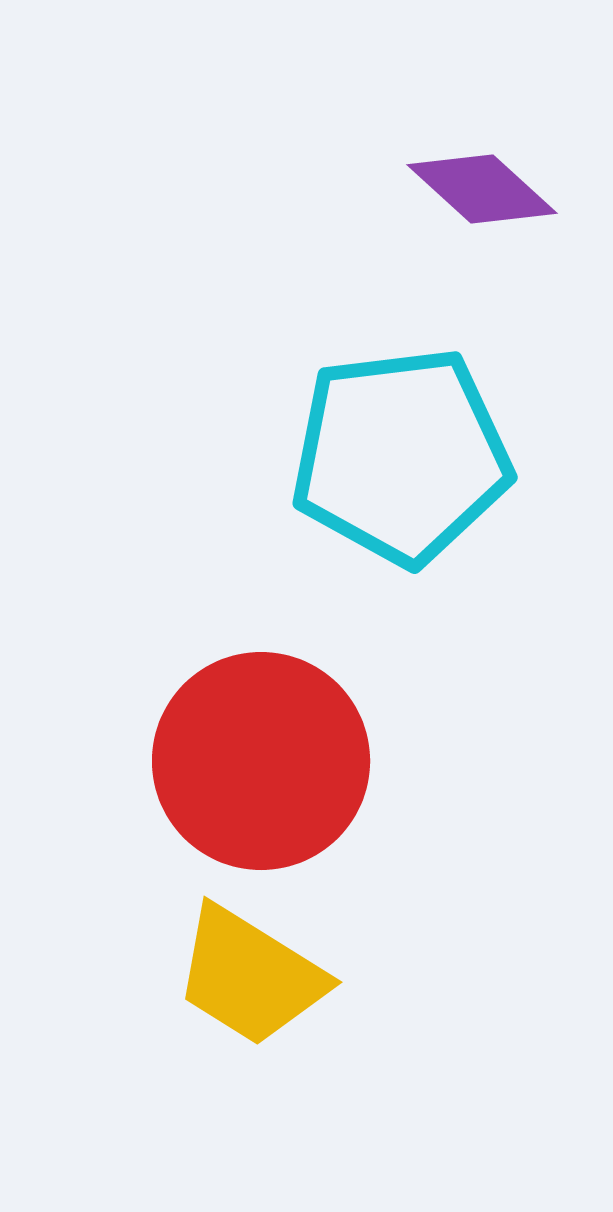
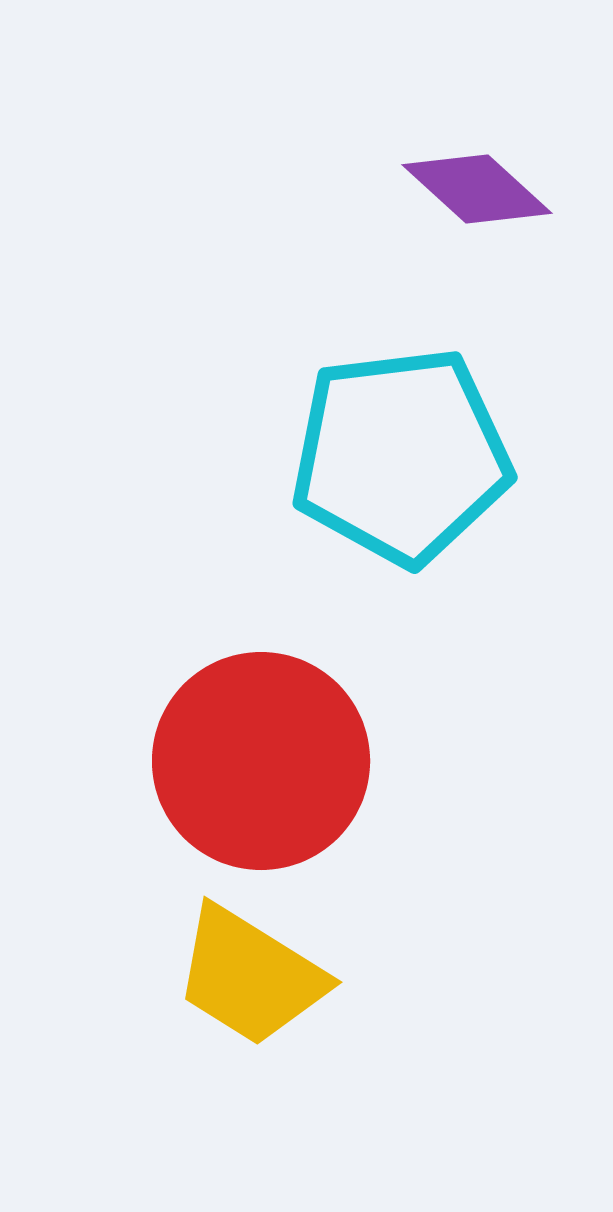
purple diamond: moved 5 px left
